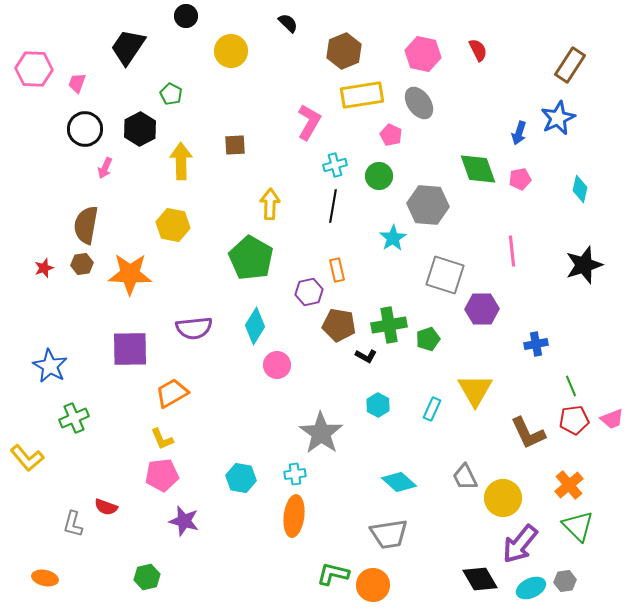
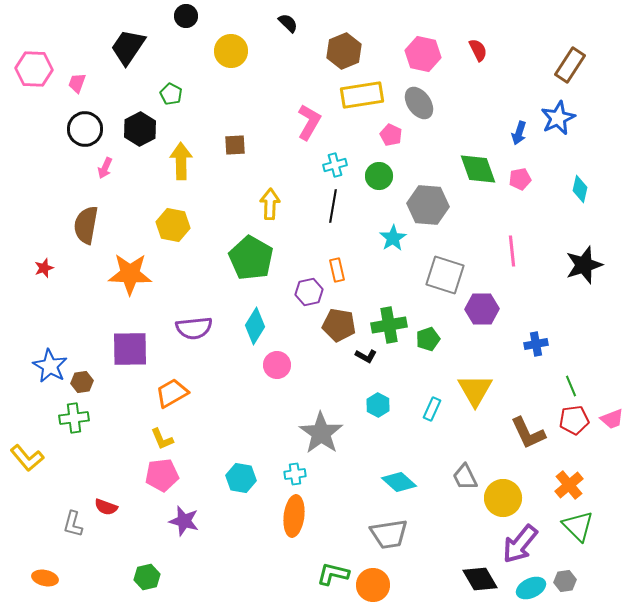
brown hexagon at (82, 264): moved 118 px down
green cross at (74, 418): rotated 16 degrees clockwise
